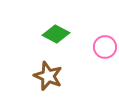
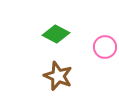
brown star: moved 10 px right
